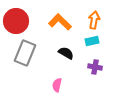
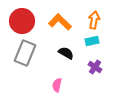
red circle: moved 6 px right
purple cross: rotated 24 degrees clockwise
